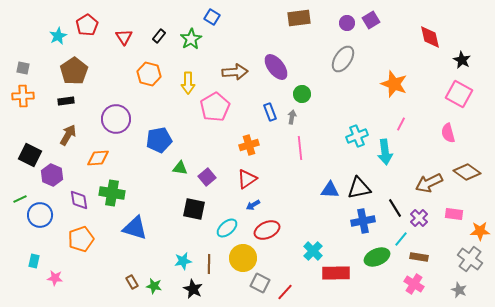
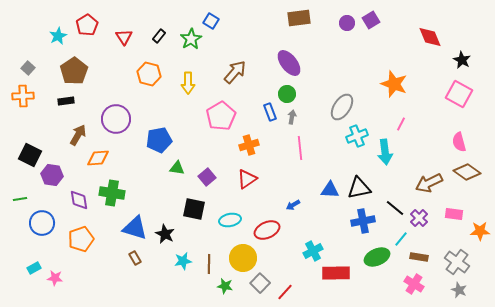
blue square at (212, 17): moved 1 px left, 4 px down
red diamond at (430, 37): rotated 10 degrees counterclockwise
gray ellipse at (343, 59): moved 1 px left, 48 px down
purple ellipse at (276, 67): moved 13 px right, 4 px up
gray square at (23, 68): moved 5 px right; rotated 32 degrees clockwise
brown arrow at (235, 72): rotated 45 degrees counterclockwise
green circle at (302, 94): moved 15 px left
pink pentagon at (215, 107): moved 6 px right, 9 px down
pink semicircle at (448, 133): moved 11 px right, 9 px down
brown arrow at (68, 135): moved 10 px right
green triangle at (180, 168): moved 3 px left
purple hexagon at (52, 175): rotated 15 degrees counterclockwise
green line at (20, 199): rotated 16 degrees clockwise
blue arrow at (253, 205): moved 40 px right
black line at (395, 208): rotated 18 degrees counterclockwise
blue circle at (40, 215): moved 2 px right, 8 px down
cyan ellipse at (227, 228): moved 3 px right, 8 px up; rotated 30 degrees clockwise
cyan cross at (313, 251): rotated 18 degrees clockwise
gray cross at (470, 259): moved 13 px left, 3 px down
cyan rectangle at (34, 261): moved 7 px down; rotated 48 degrees clockwise
brown rectangle at (132, 282): moved 3 px right, 24 px up
gray square at (260, 283): rotated 18 degrees clockwise
green star at (154, 286): moved 71 px right
black star at (193, 289): moved 28 px left, 55 px up
